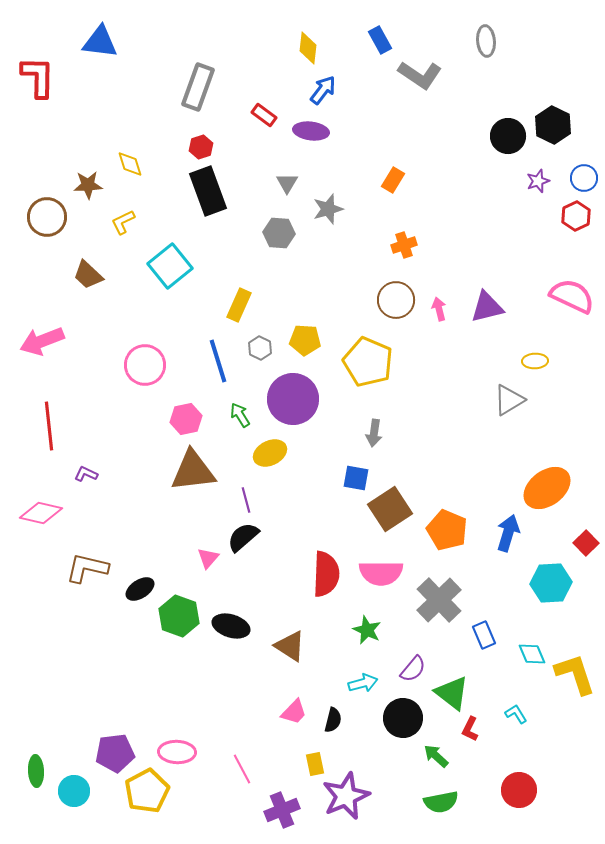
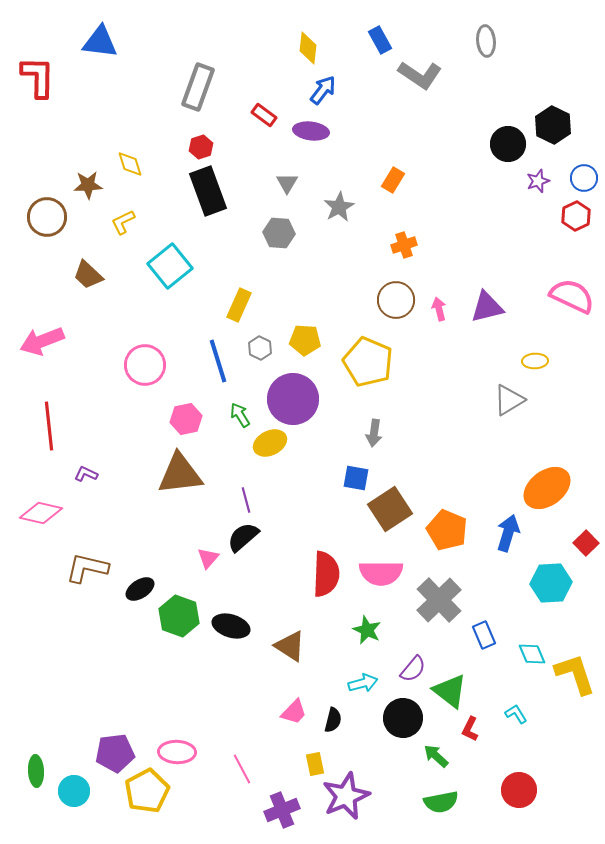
black circle at (508, 136): moved 8 px down
gray star at (328, 209): moved 11 px right, 2 px up; rotated 12 degrees counterclockwise
yellow ellipse at (270, 453): moved 10 px up
brown triangle at (193, 471): moved 13 px left, 3 px down
green triangle at (452, 693): moved 2 px left, 2 px up
